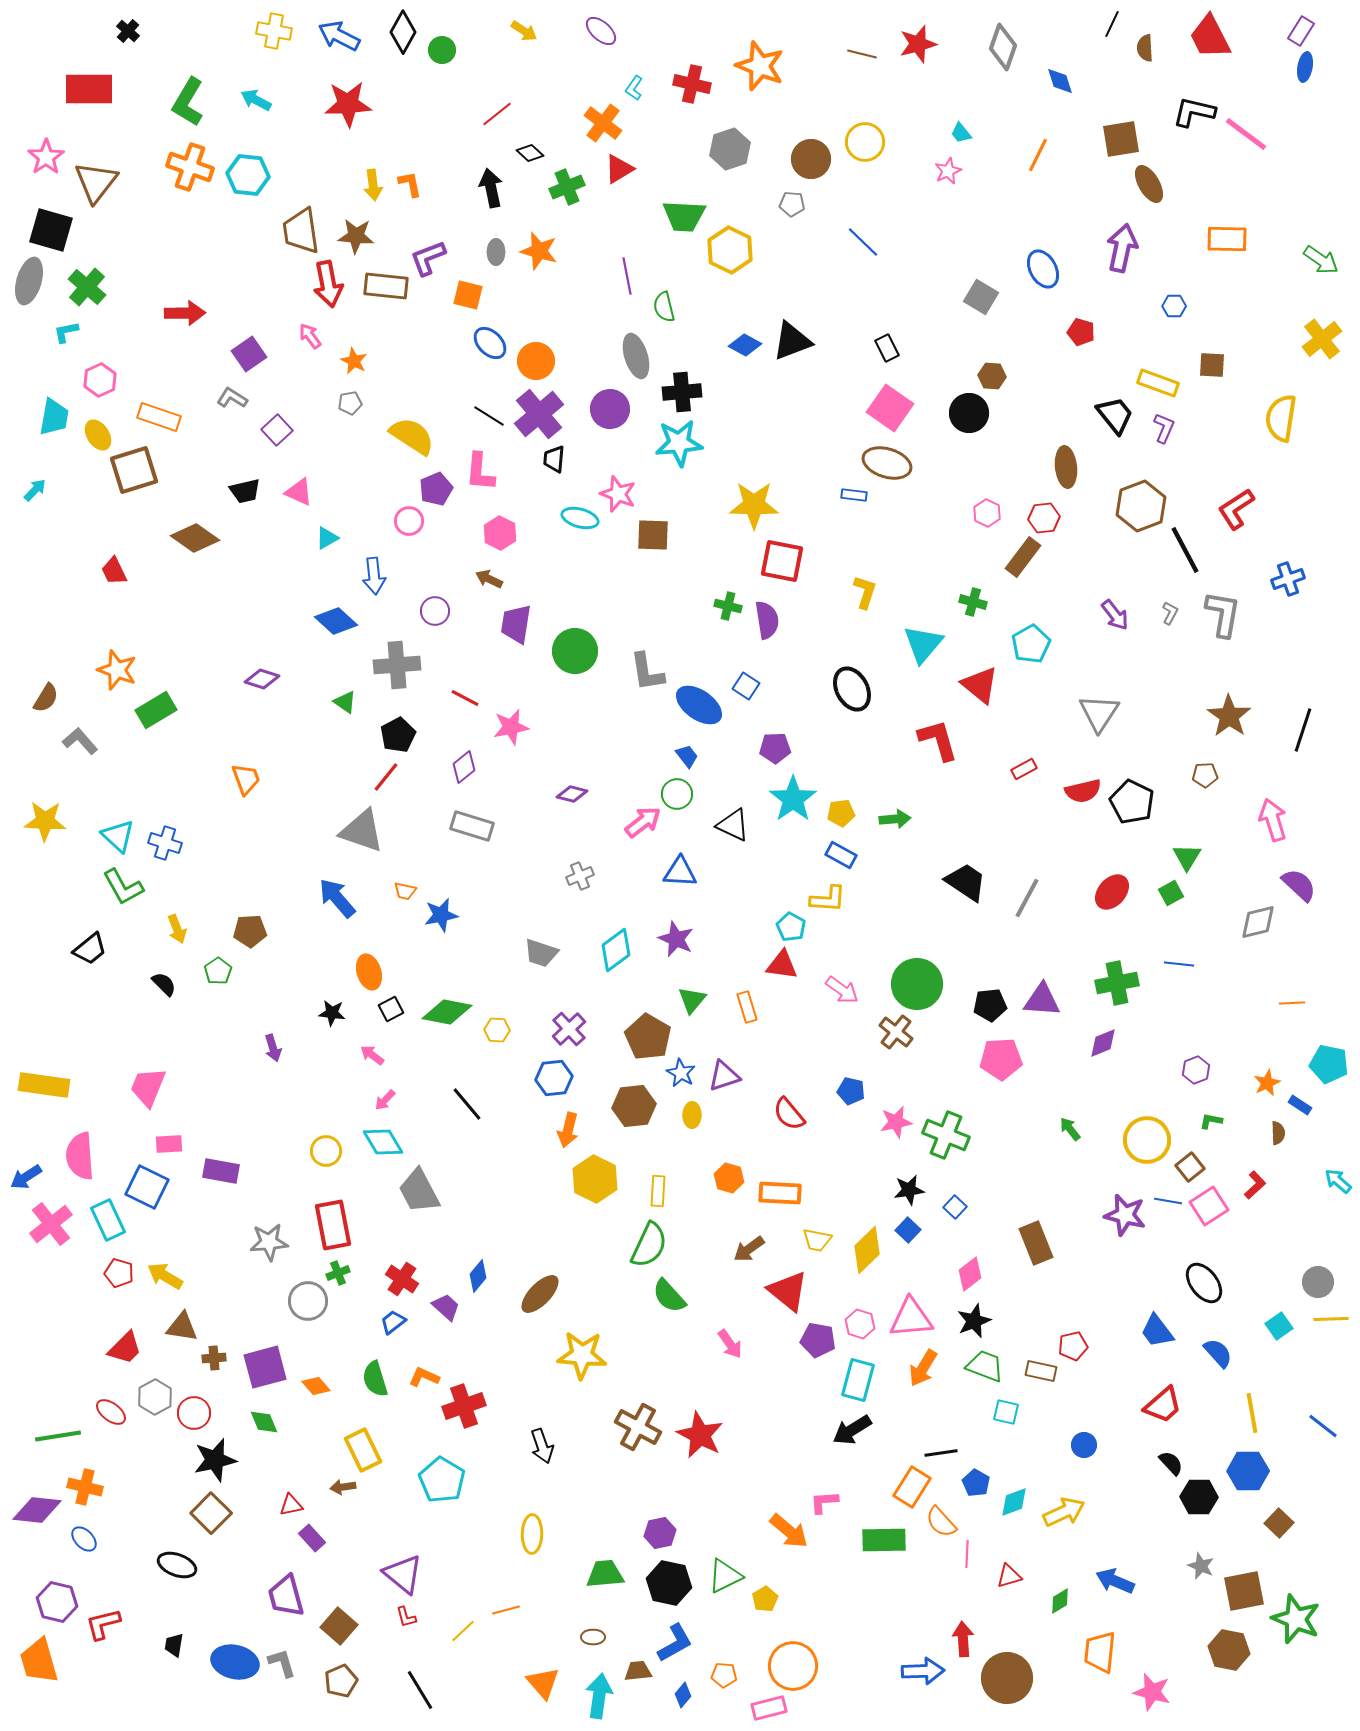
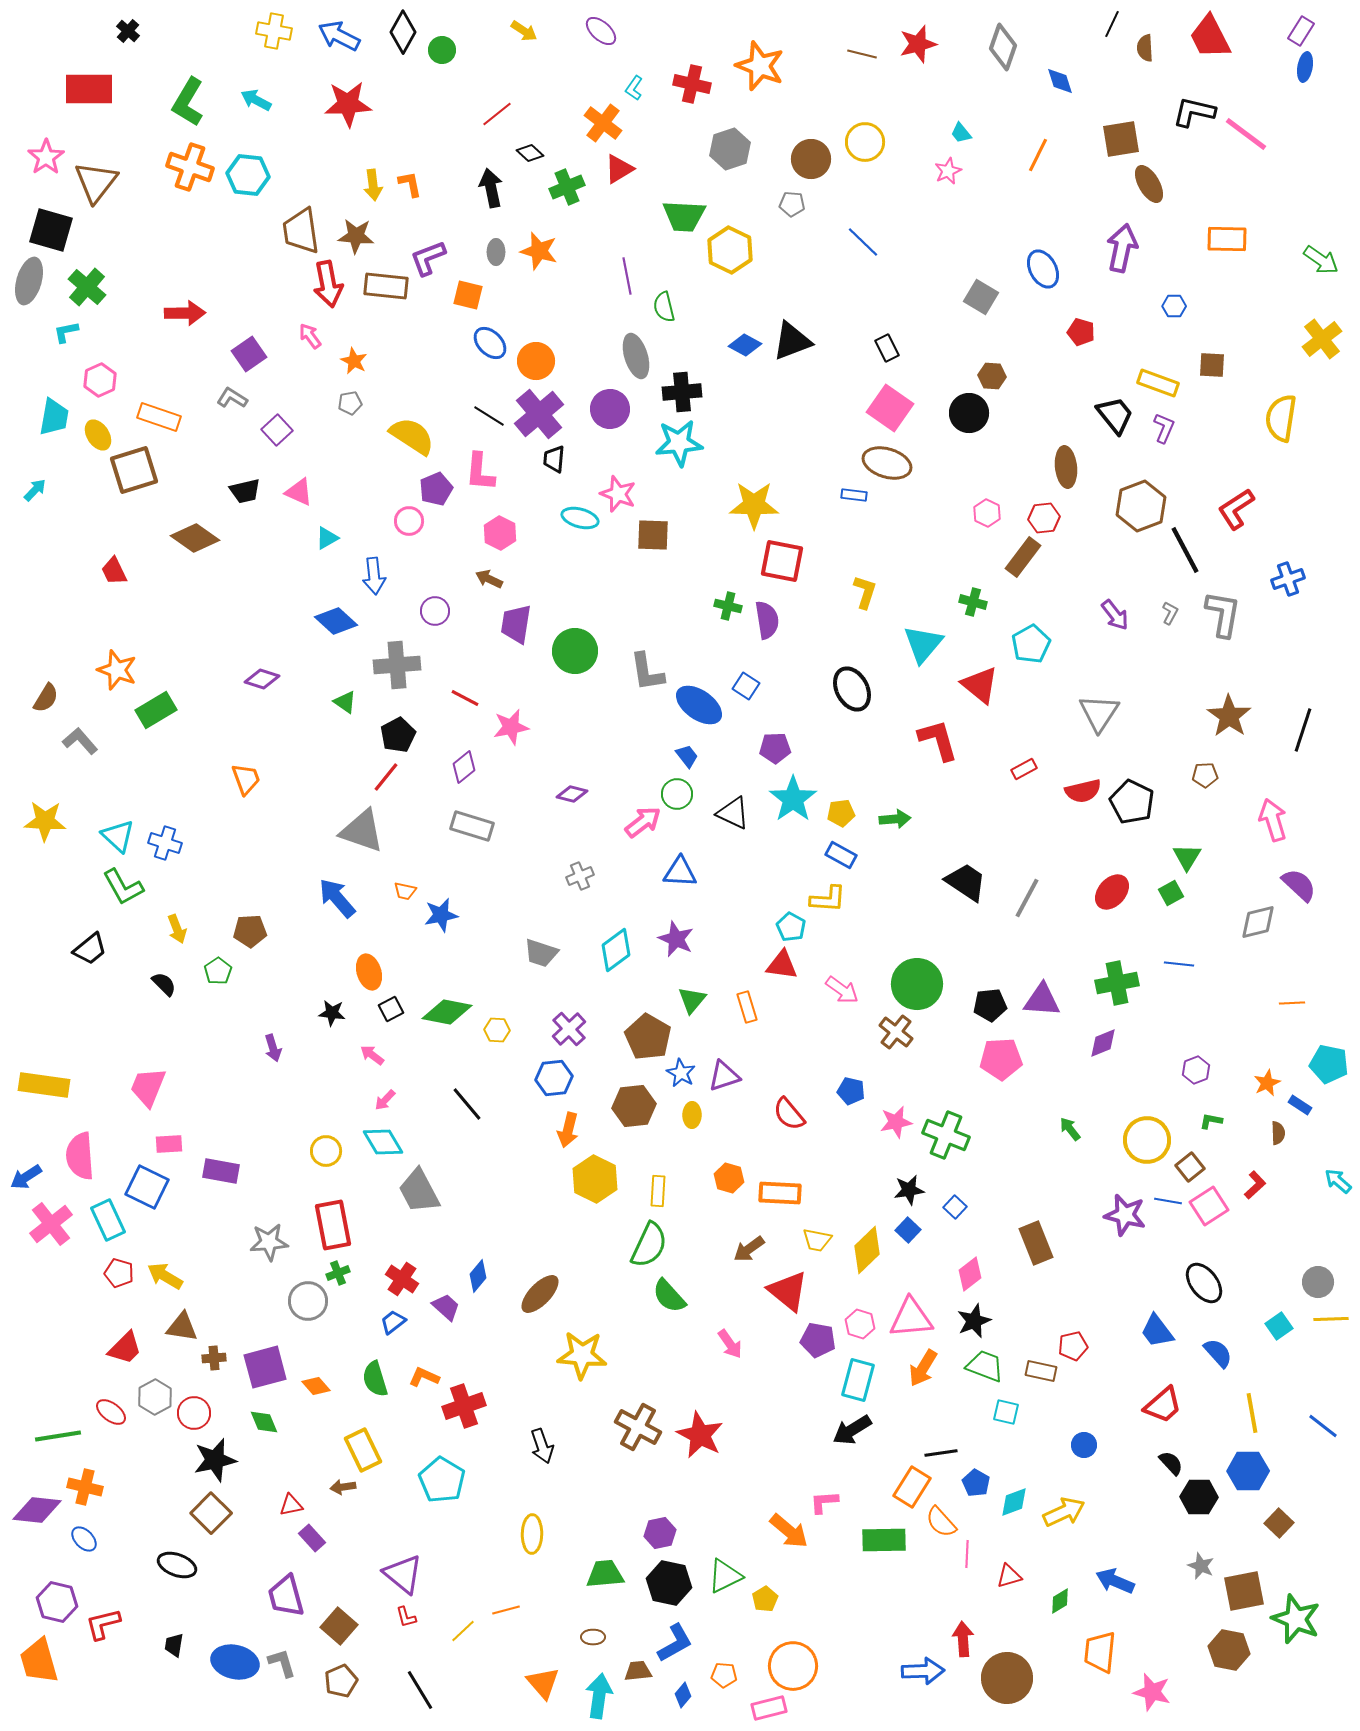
black triangle at (733, 825): moved 12 px up
